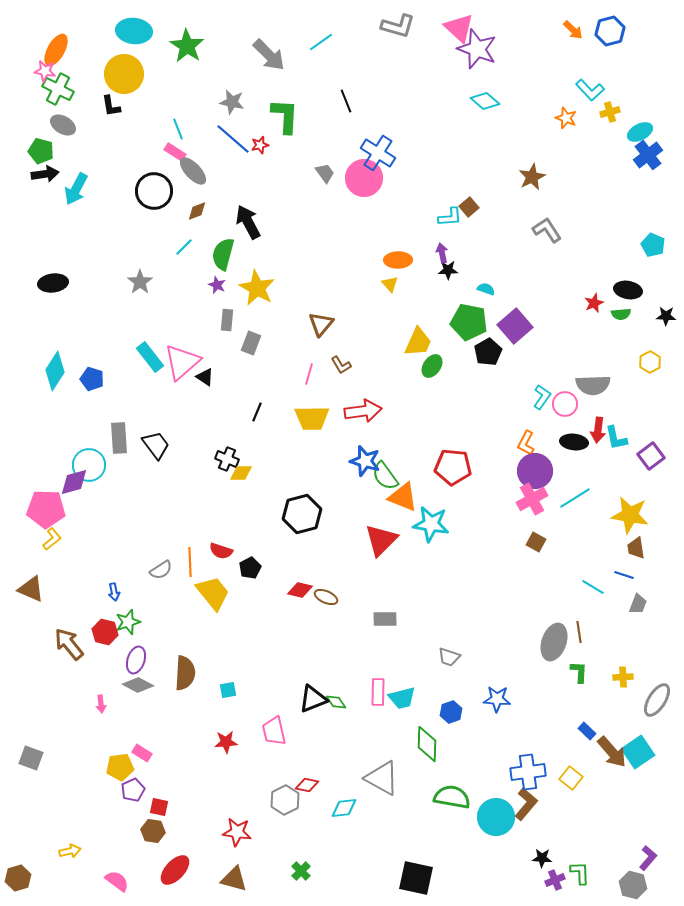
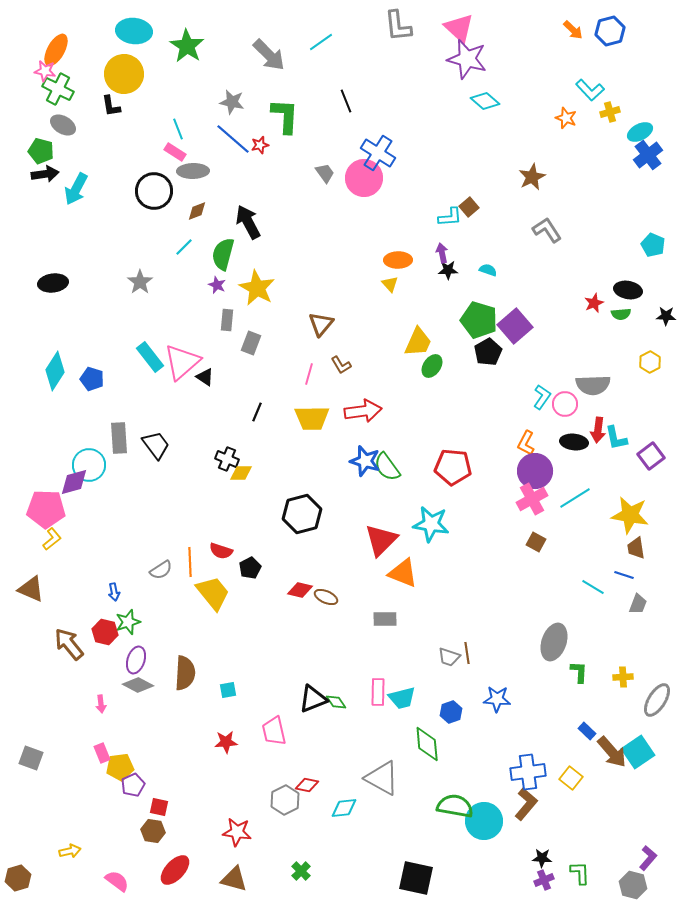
gray L-shape at (398, 26): rotated 68 degrees clockwise
purple star at (477, 49): moved 10 px left, 10 px down; rotated 6 degrees counterclockwise
gray ellipse at (193, 171): rotated 48 degrees counterclockwise
cyan semicircle at (486, 289): moved 2 px right, 19 px up
green pentagon at (469, 322): moved 10 px right, 2 px up; rotated 6 degrees clockwise
green semicircle at (385, 476): moved 2 px right, 9 px up
orange triangle at (403, 497): moved 76 px down
brown line at (579, 632): moved 112 px left, 21 px down
green diamond at (427, 744): rotated 6 degrees counterclockwise
pink rectangle at (142, 753): moved 40 px left; rotated 36 degrees clockwise
purple pentagon at (133, 790): moved 5 px up
green semicircle at (452, 797): moved 3 px right, 9 px down
cyan circle at (496, 817): moved 12 px left, 4 px down
purple cross at (555, 880): moved 11 px left
